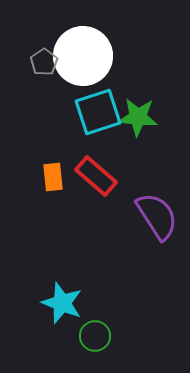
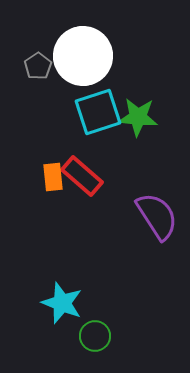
gray pentagon: moved 6 px left, 4 px down
red rectangle: moved 14 px left
